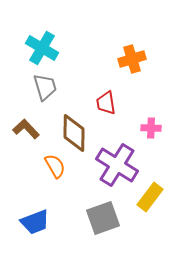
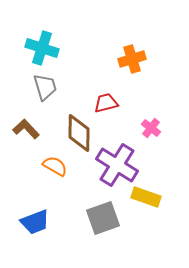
cyan cross: rotated 12 degrees counterclockwise
red trapezoid: rotated 85 degrees clockwise
pink cross: rotated 36 degrees clockwise
brown diamond: moved 5 px right
orange semicircle: rotated 30 degrees counterclockwise
yellow rectangle: moved 4 px left; rotated 72 degrees clockwise
